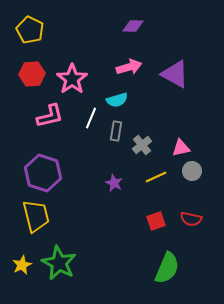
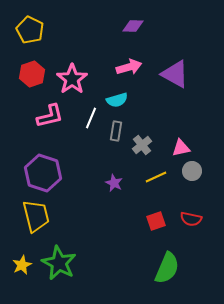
red hexagon: rotated 15 degrees counterclockwise
